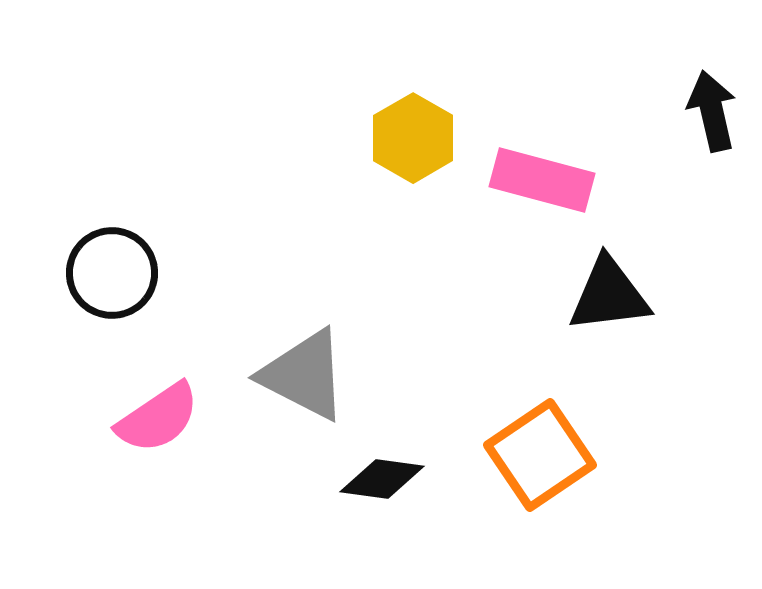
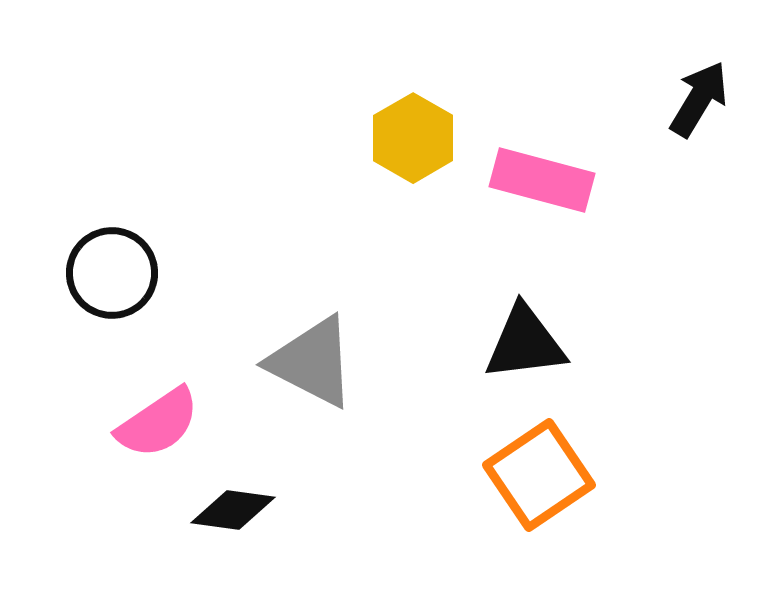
black arrow: moved 13 px left, 12 px up; rotated 44 degrees clockwise
black triangle: moved 84 px left, 48 px down
gray triangle: moved 8 px right, 13 px up
pink semicircle: moved 5 px down
orange square: moved 1 px left, 20 px down
black diamond: moved 149 px left, 31 px down
